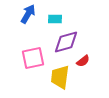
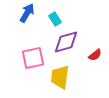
blue arrow: moved 1 px left, 1 px up
cyan rectangle: rotated 56 degrees clockwise
red semicircle: moved 12 px right, 6 px up
